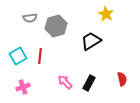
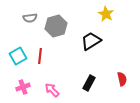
pink arrow: moved 13 px left, 8 px down
